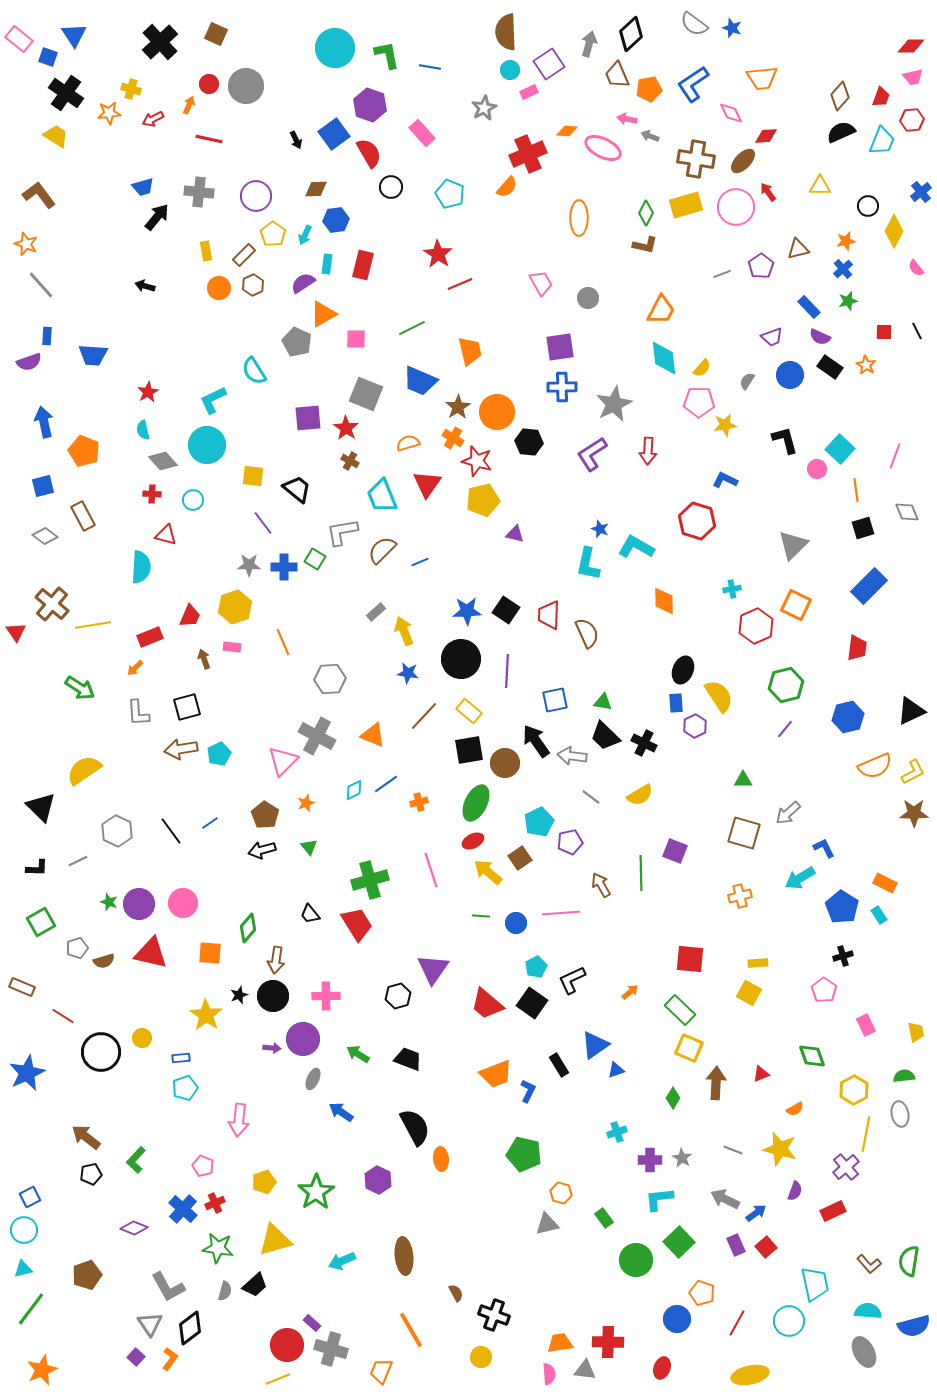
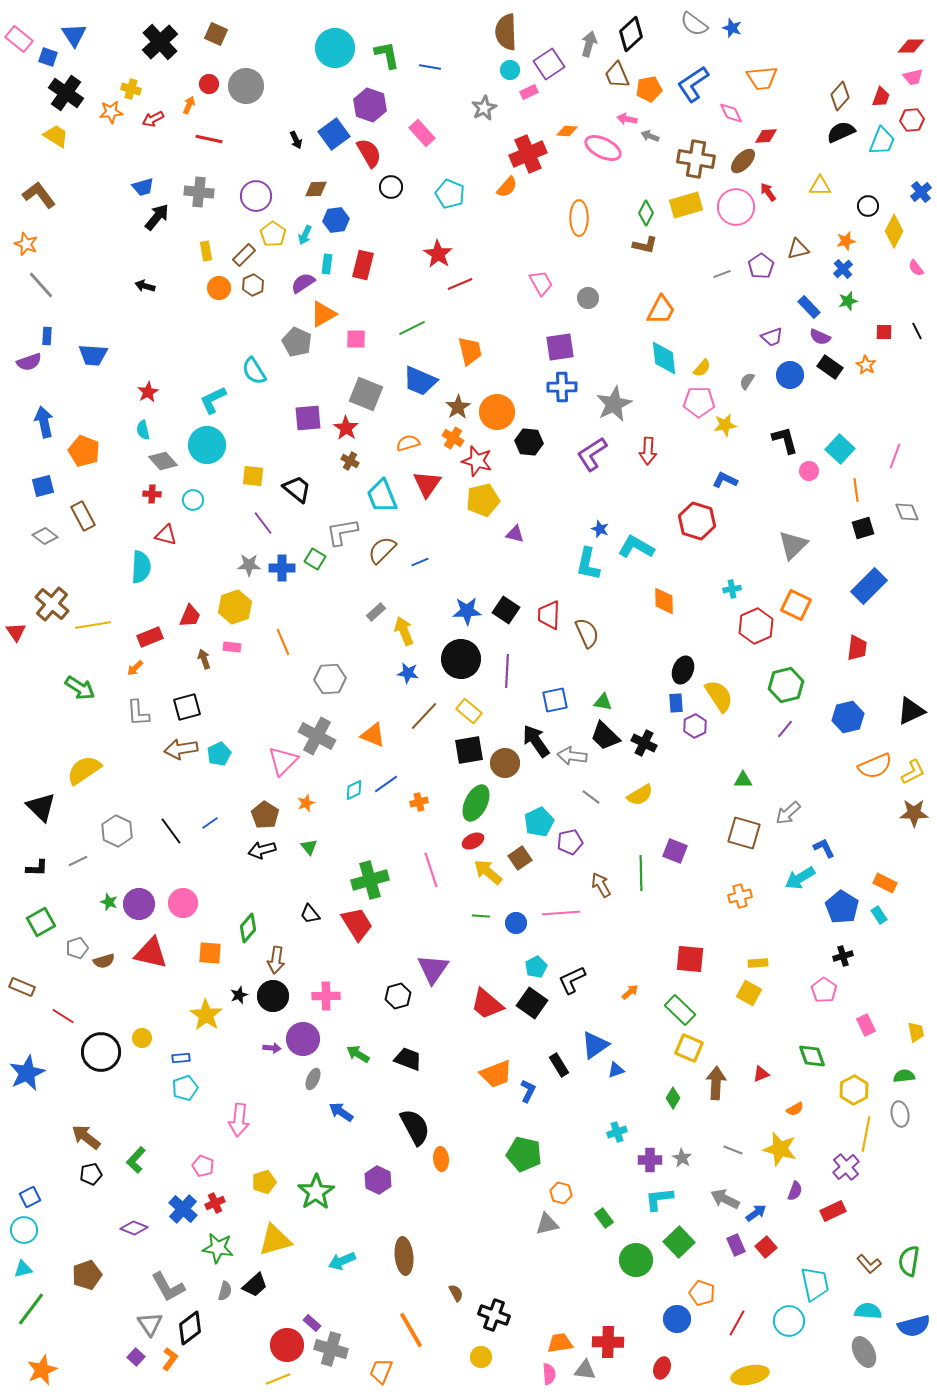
orange star at (109, 113): moved 2 px right, 1 px up
pink circle at (817, 469): moved 8 px left, 2 px down
blue cross at (284, 567): moved 2 px left, 1 px down
